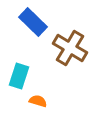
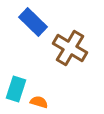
cyan rectangle: moved 3 px left, 13 px down
orange semicircle: moved 1 px right, 1 px down
